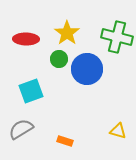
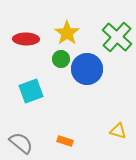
green cross: rotated 28 degrees clockwise
green circle: moved 2 px right
gray semicircle: moved 14 px down; rotated 70 degrees clockwise
